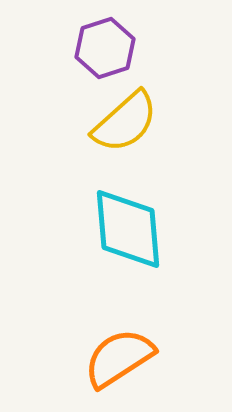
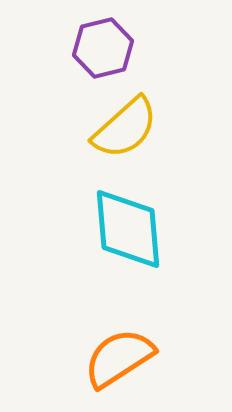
purple hexagon: moved 2 px left; rotated 4 degrees clockwise
yellow semicircle: moved 6 px down
